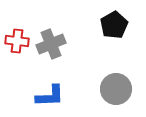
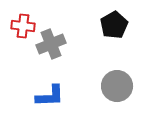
red cross: moved 6 px right, 15 px up
gray circle: moved 1 px right, 3 px up
